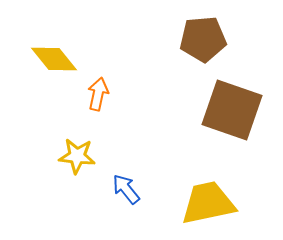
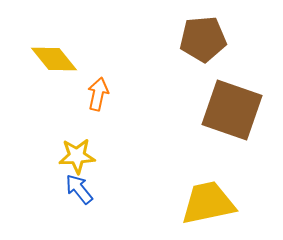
yellow star: rotated 9 degrees counterclockwise
blue arrow: moved 47 px left
